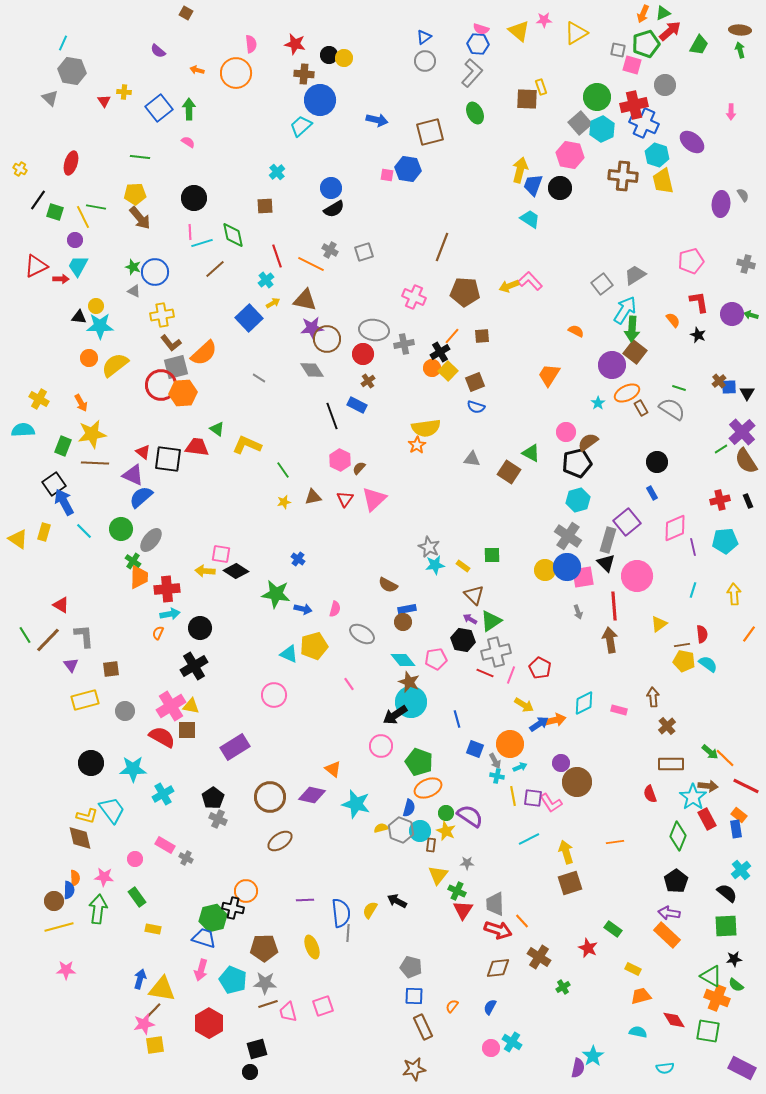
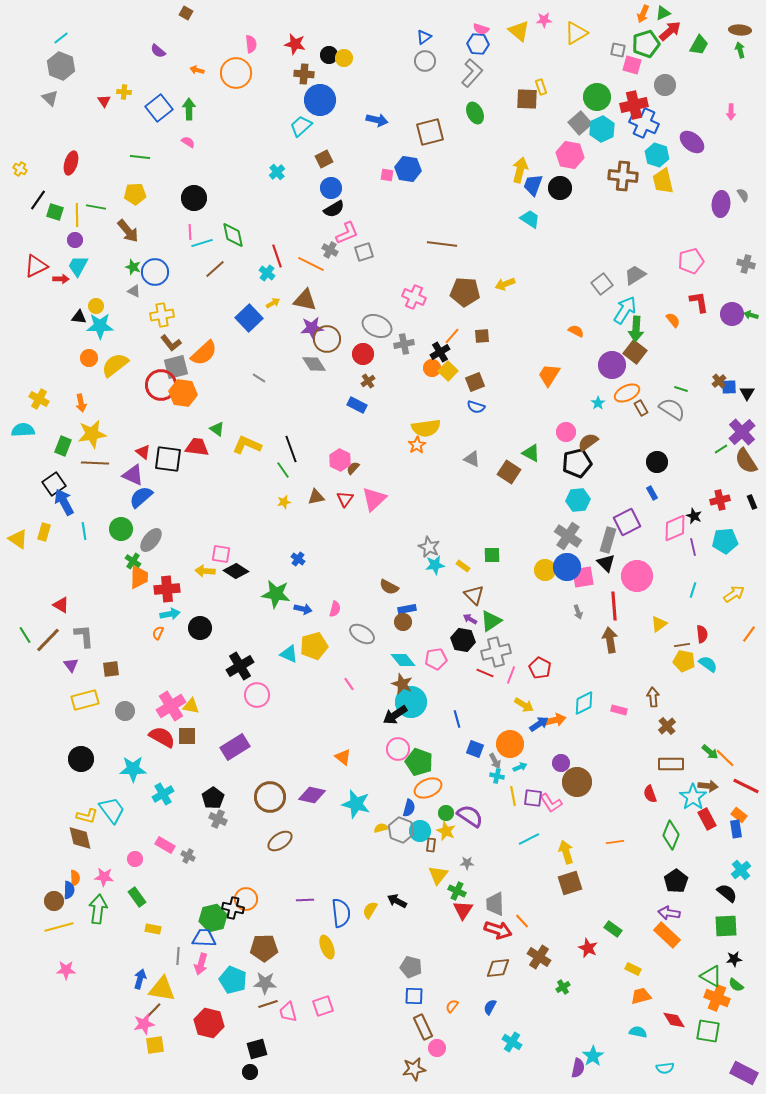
cyan line at (63, 43): moved 2 px left, 5 px up; rotated 28 degrees clockwise
gray hexagon at (72, 71): moved 11 px left, 5 px up; rotated 12 degrees clockwise
brown square at (265, 206): moved 59 px right, 47 px up; rotated 24 degrees counterclockwise
yellow line at (83, 217): moved 6 px left, 2 px up; rotated 25 degrees clockwise
brown arrow at (140, 218): moved 12 px left, 13 px down
brown line at (442, 247): moved 3 px up; rotated 76 degrees clockwise
cyan cross at (266, 280): moved 1 px right, 7 px up; rotated 14 degrees counterclockwise
pink L-shape at (530, 281): moved 183 px left, 48 px up; rotated 110 degrees clockwise
yellow arrow at (509, 286): moved 4 px left, 2 px up
green arrow at (632, 329): moved 4 px right
gray ellipse at (374, 330): moved 3 px right, 4 px up; rotated 16 degrees clockwise
black star at (698, 335): moved 4 px left, 181 px down
gray diamond at (312, 370): moved 2 px right, 6 px up
green line at (679, 388): moved 2 px right, 1 px down
orange hexagon at (183, 393): rotated 12 degrees clockwise
orange arrow at (81, 403): rotated 18 degrees clockwise
black line at (332, 416): moved 41 px left, 33 px down
gray triangle at (472, 459): rotated 18 degrees clockwise
brown semicircle at (359, 468): moved 6 px left
brown triangle at (313, 497): moved 3 px right
cyan hexagon at (578, 500): rotated 10 degrees clockwise
black rectangle at (748, 501): moved 4 px right, 1 px down
purple square at (627, 522): rotated 12 degrees clockwise
cyan line at (84, 531): rotated 36 degrees clockwise
brown semicircle at (388, 585): moved 1 px right, 2 px down
yellow arrow at (734, 594): rotated 60 degrees clockwise
black cross at (194, 666): moved 46 px right
brown star at (409, 682): moved 7 px left, 2 px down
pink circle at (274, 695): moved 17 px left
brown square at (187, 730): moved 6 px down
pink circle at (381, 746): moved 17 px right, 3 px down
black circle at (91, 763): moved 10 px left, 4 px up
orange triangle at (333, 769): moved 10 px right, 12 px up
green diamond at (678, 836): moved 7 px left, 1 px up
gray cross at (186, 858): moved 2 px right, 2 px up
orange circle at (246, 891): moved 8 px down
gray line at (348, 933): moved 170 px left, 23 px down
blue trapezoid at (204, 938): rotated 15 degrees counterclockwise
yellow ellipse at (312, 947): moved 15 px right
pink arrow at (201, 970): moved 6 px up
red hexagon at (209, 1023): rotated 16 degrees counterclockwise
pink circle at (491, 1048): moved 54 px left
purple rectangle at (742, 1068): moved 2 px right, 5 px down
